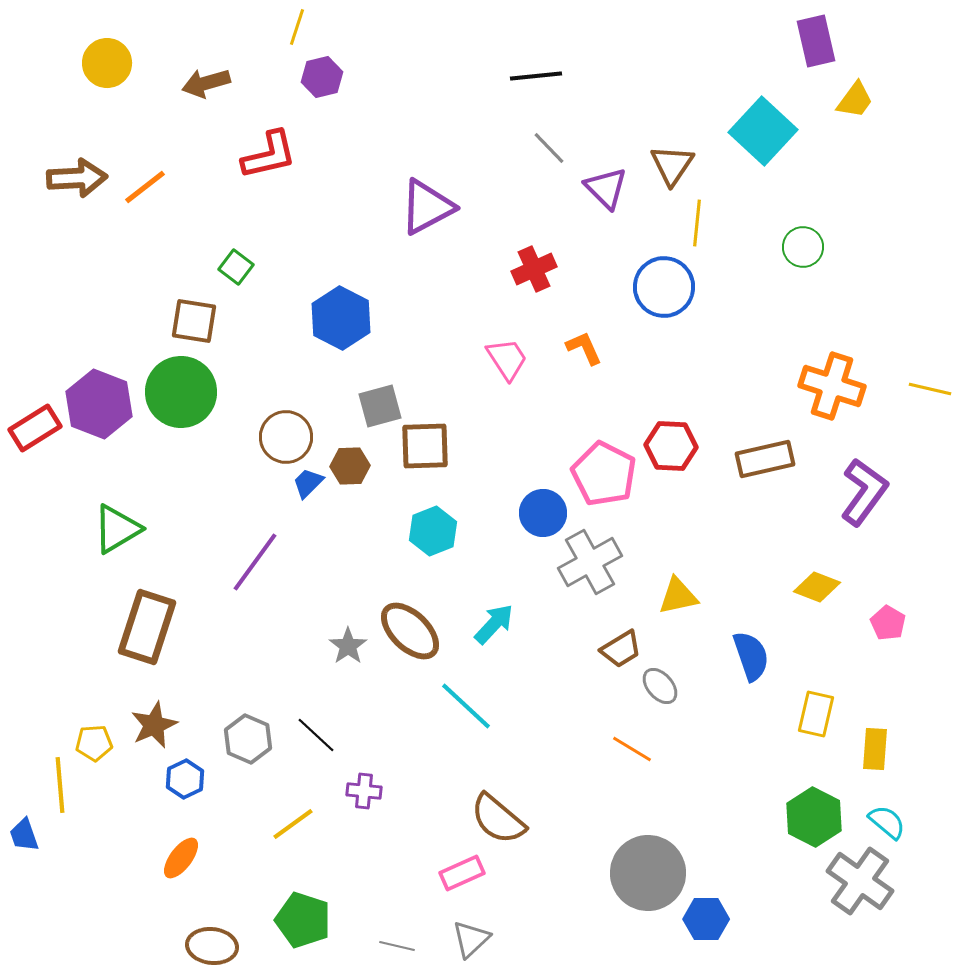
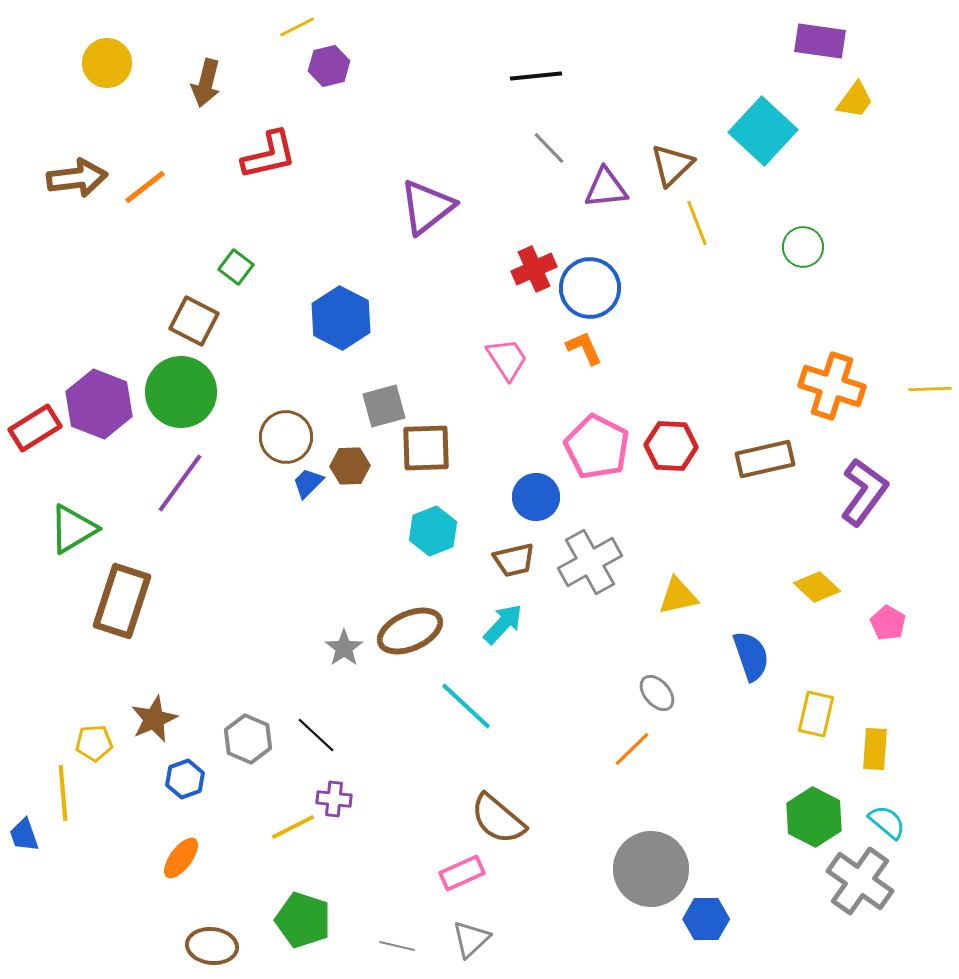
yellow line at (297, 27): rotated 45 degrees clockwise
purple rectangle at (816, 41): moved 4 px right; rotated 69 degrees counterclockwise
purple hexagon at (322, 77): moved 7 px right, 11 px up
brown arrow at (206, 83): rotated 60 degrees counterclockwise
brown triangle at (672, 165): rotated 12 degrees clockwise
brown arrow at (77, 178): rotated 4 degrees counterclockwise
purple triangle at (606, 188): rotated 51 degrees counterclockwise
purple triangle at (427, 207): rotated 10 degrees counterclockwise
yellow line at (697, 223): rotated 27 degrees counterclockwise
blue circle at (664, 287): moved 74 px left, 1 px down
brown square at (194, 321): rotated 18 degrees clockwise
yellow line at (930, 389): rotated 15 degrees counterclockwise
gray square at (380, 406): moved 4 px right
brown square at (425, 446): moved 1 px right, 2 px down
pink pentagon at (604, 474): moved 7 px left, 27 px up
blue circle at (543, 513): moved 7 px left, 16 px up
green triangle at (117, 529): moved 44 px left
purple line at (255, 562): moved 75 px left, 79 px up
yellow diamond at (817, 587): rotated 21 degrees clockwise
cyan arrow at (494, 624): moved 9 px right
brown rectangle at (147, 627): moved 25 px left, 26 px up
brown ellipse at (410, 631): rotated 68 degrees counterclockwise
gray star at (348, 646): moved 4 px left, 2 px down
brown trapezoid at (621, 649): moved 107 px left, 89 px up; rotated 18 degrees clockwise
gray ellipse at (660, 686): moved 3 px left, 7 px down
brown star at (154, 725): moved 6 px up
orange line at (632, 749): rotated 75 degrees counterclockwise
blue hexagon at (185, 779): rotated 6 degrees clockwise
yellow line at (60, 785): moved 3 px right, 8 px down
purple cross at (364, 791): moved 30 px left, 8 px down
yellow line at (293, 824): moved 3 px down; rotated 9 degrees clockwise
gray circle at (648, 873): moved 3 px right, 4 px up
